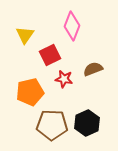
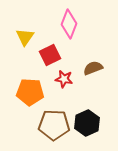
pink diamond: moved 3 px left, 2 px up
yellow triangle: moved 2 px down
brown semicircle: moved 1 px up
orange pentagon: rotated 16 degrees clockwise
brown pentagon: moved 2 px right
